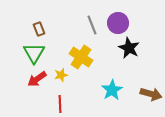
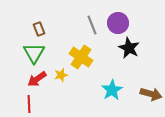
red line: moved 31 px left
